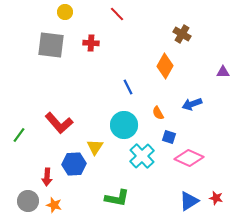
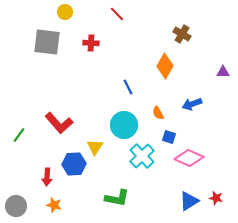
gray square: moved 4 px left, 3 px up
gray circle: moved 12 px left, 5 px down
